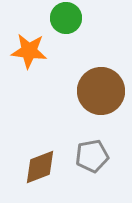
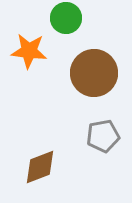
brown circle: moved 7 px left, 18 px up
gray pentagon: moved 11 px right, 20 px up
